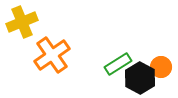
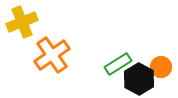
black hexagon: moved 1 px left, 1 px down
